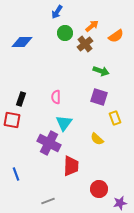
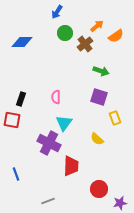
orange arrow: moved 5 px right
